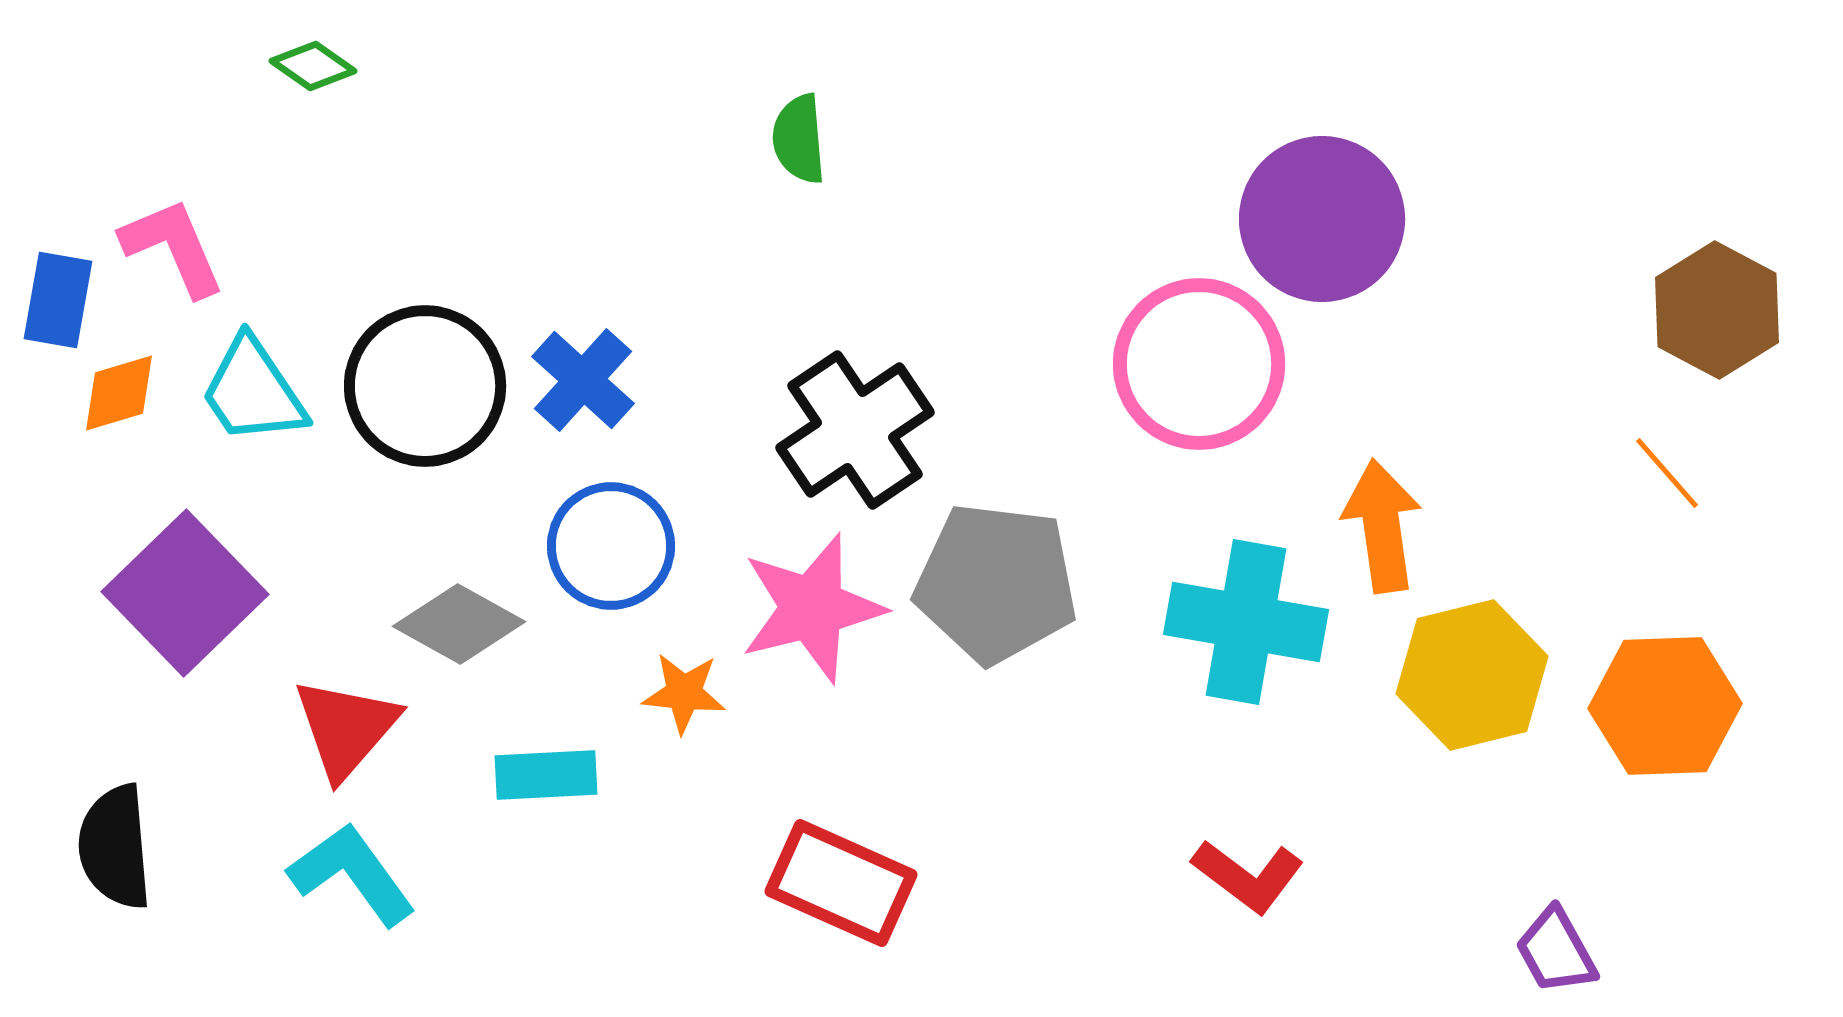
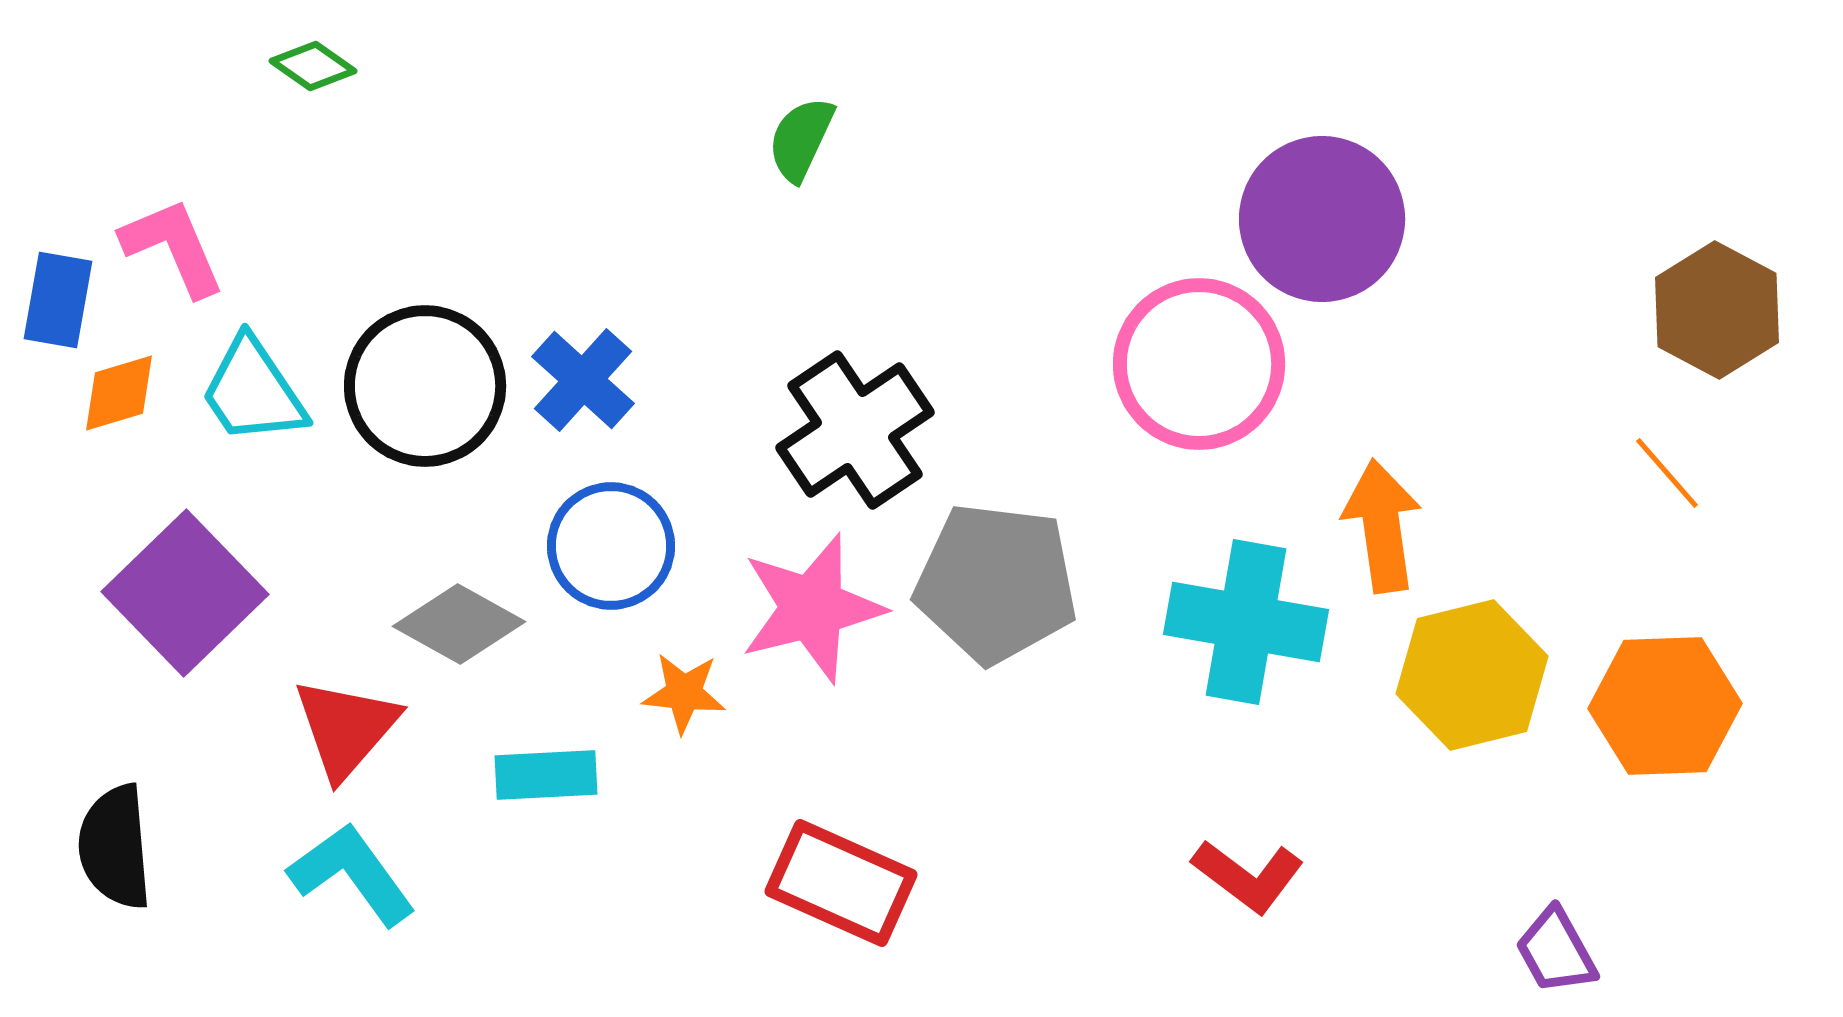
green semicircle: moved 2 px right; rotated 30 degrees clockwise
